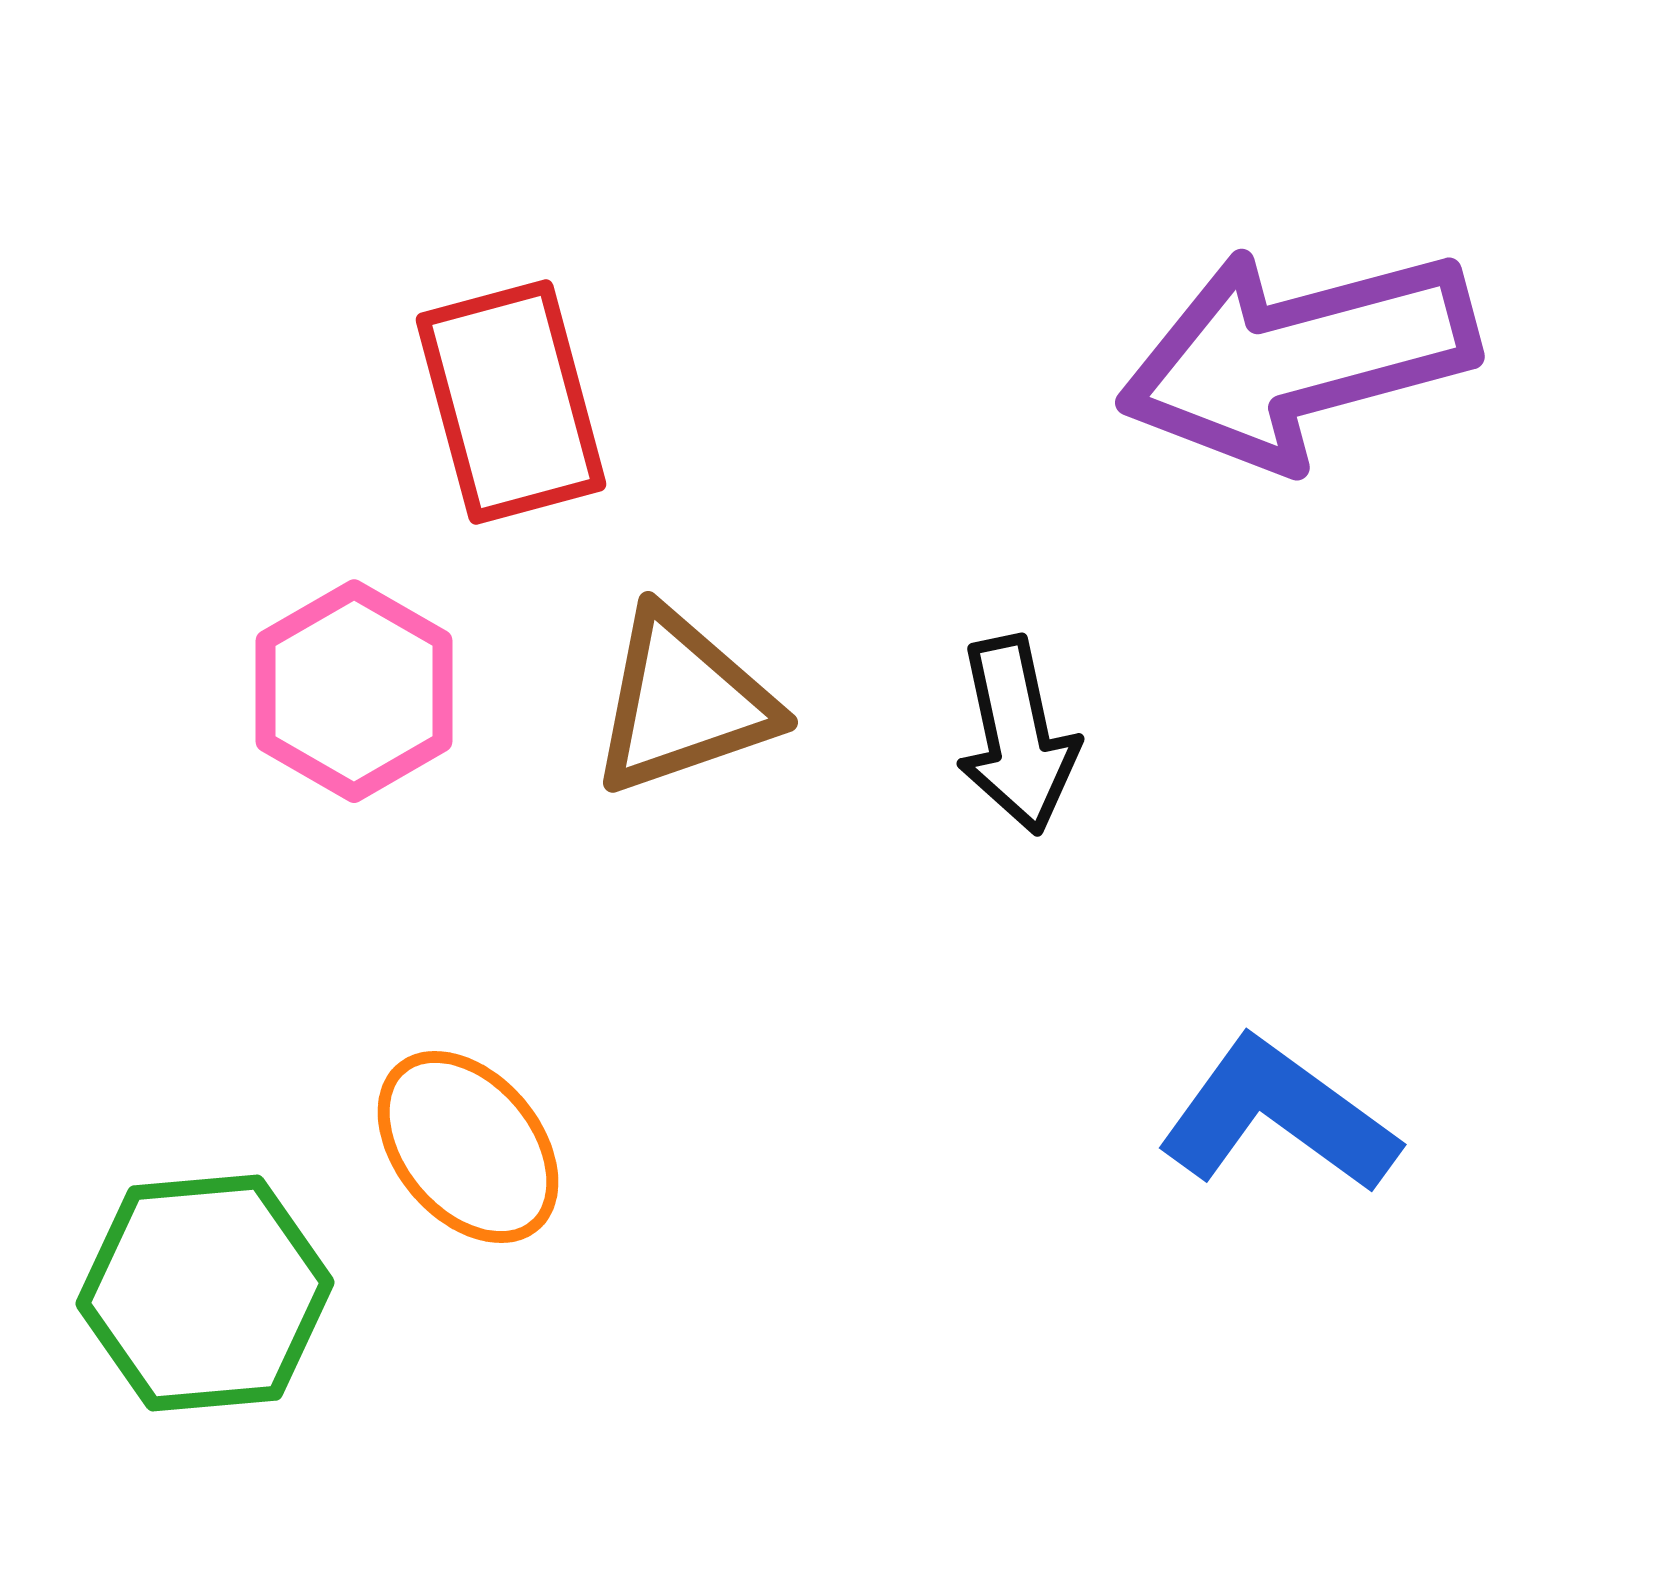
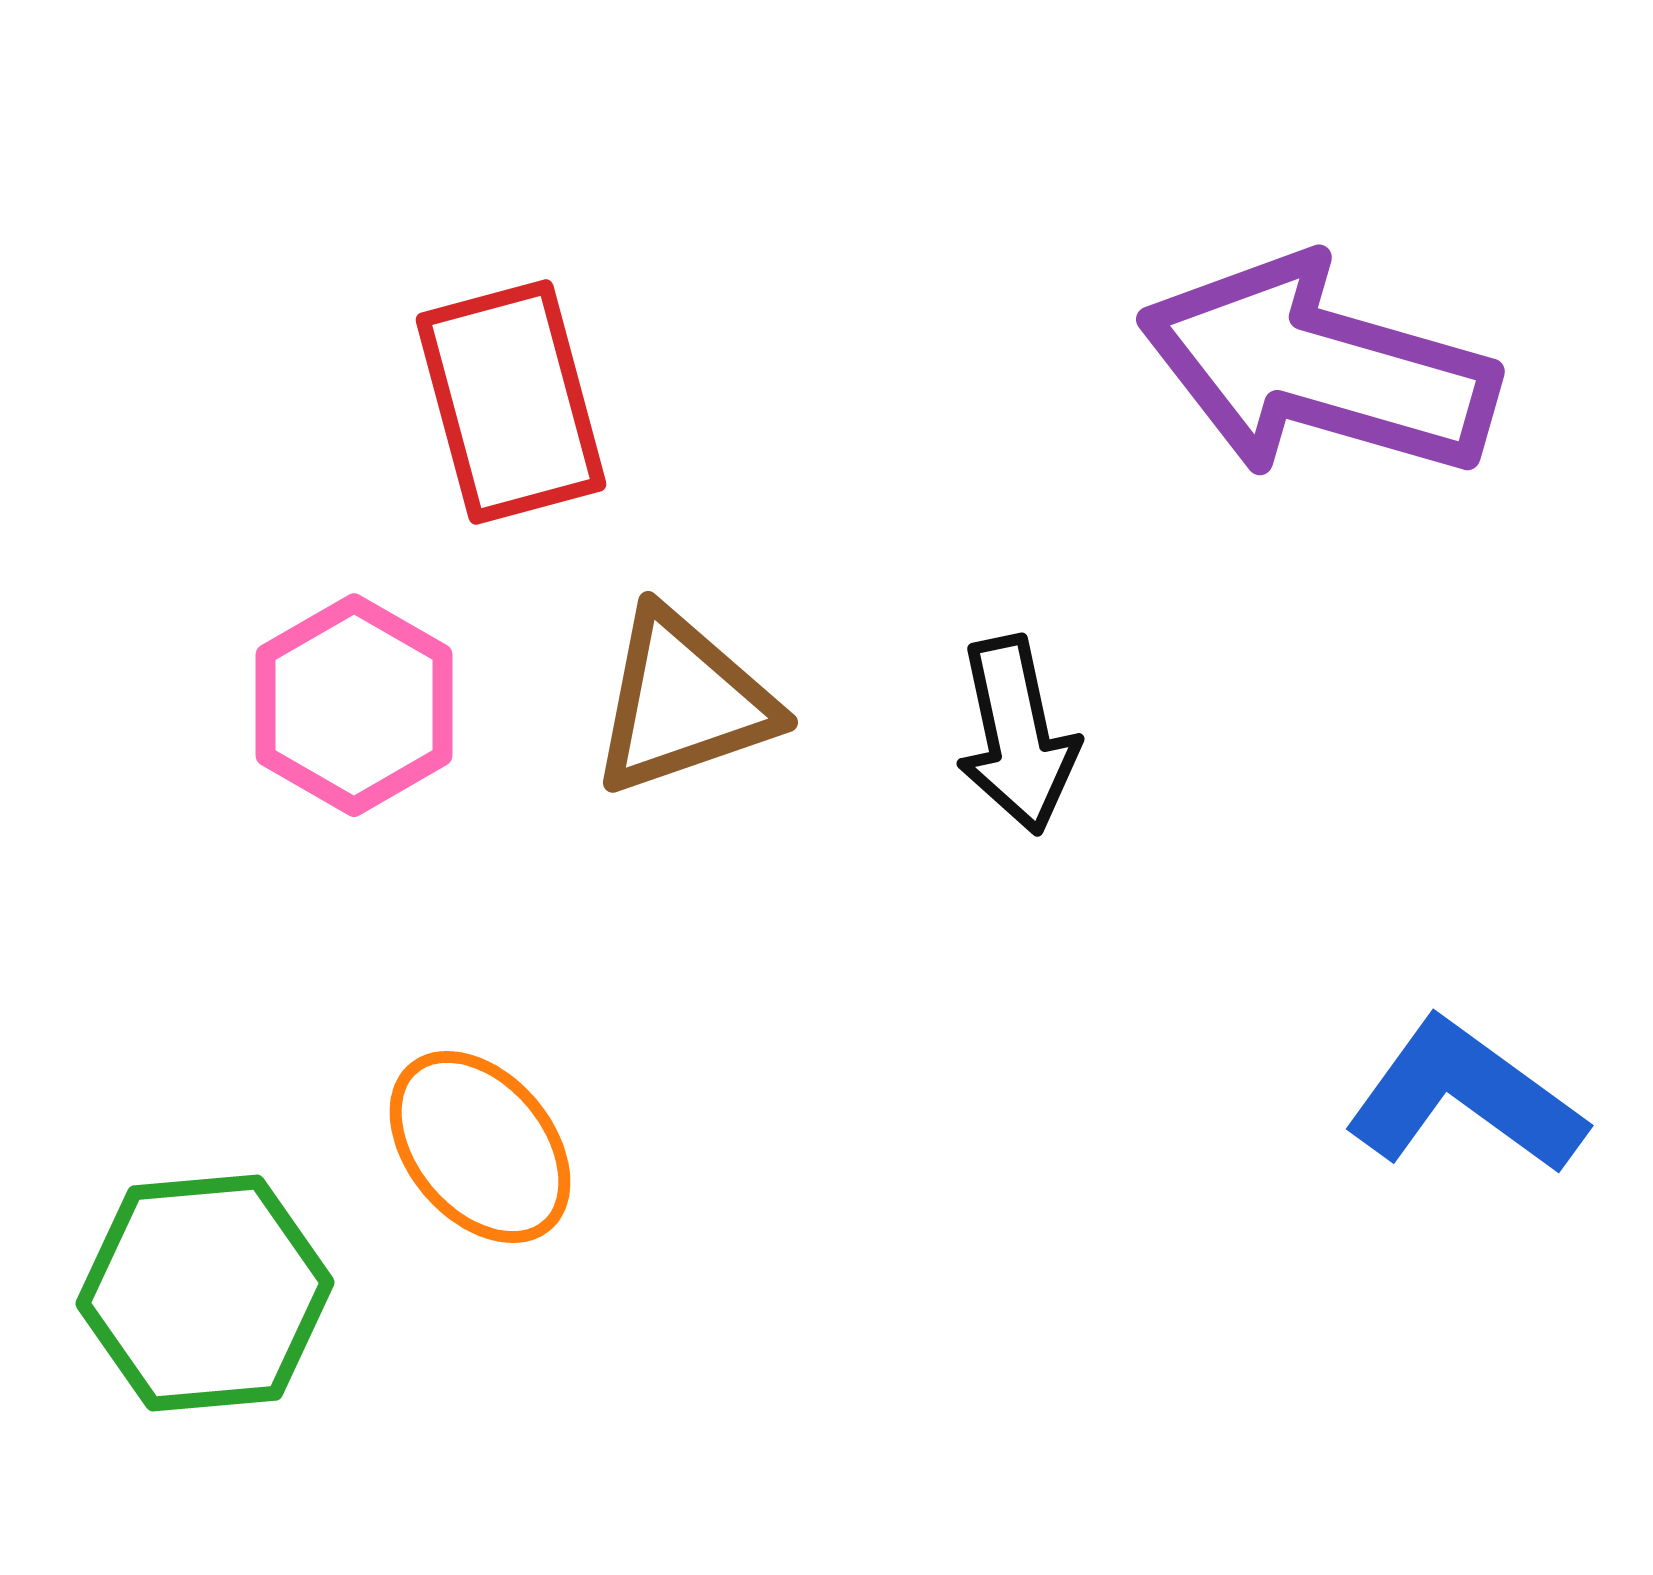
purple arrow: moved 20 px right, 11 px down; rotated 31 degrees clockwise
pink hexagon: moved 14 px down
blue L-shape: moved 187 px right, 19 px up
orange ellipse: moved 12 px right
